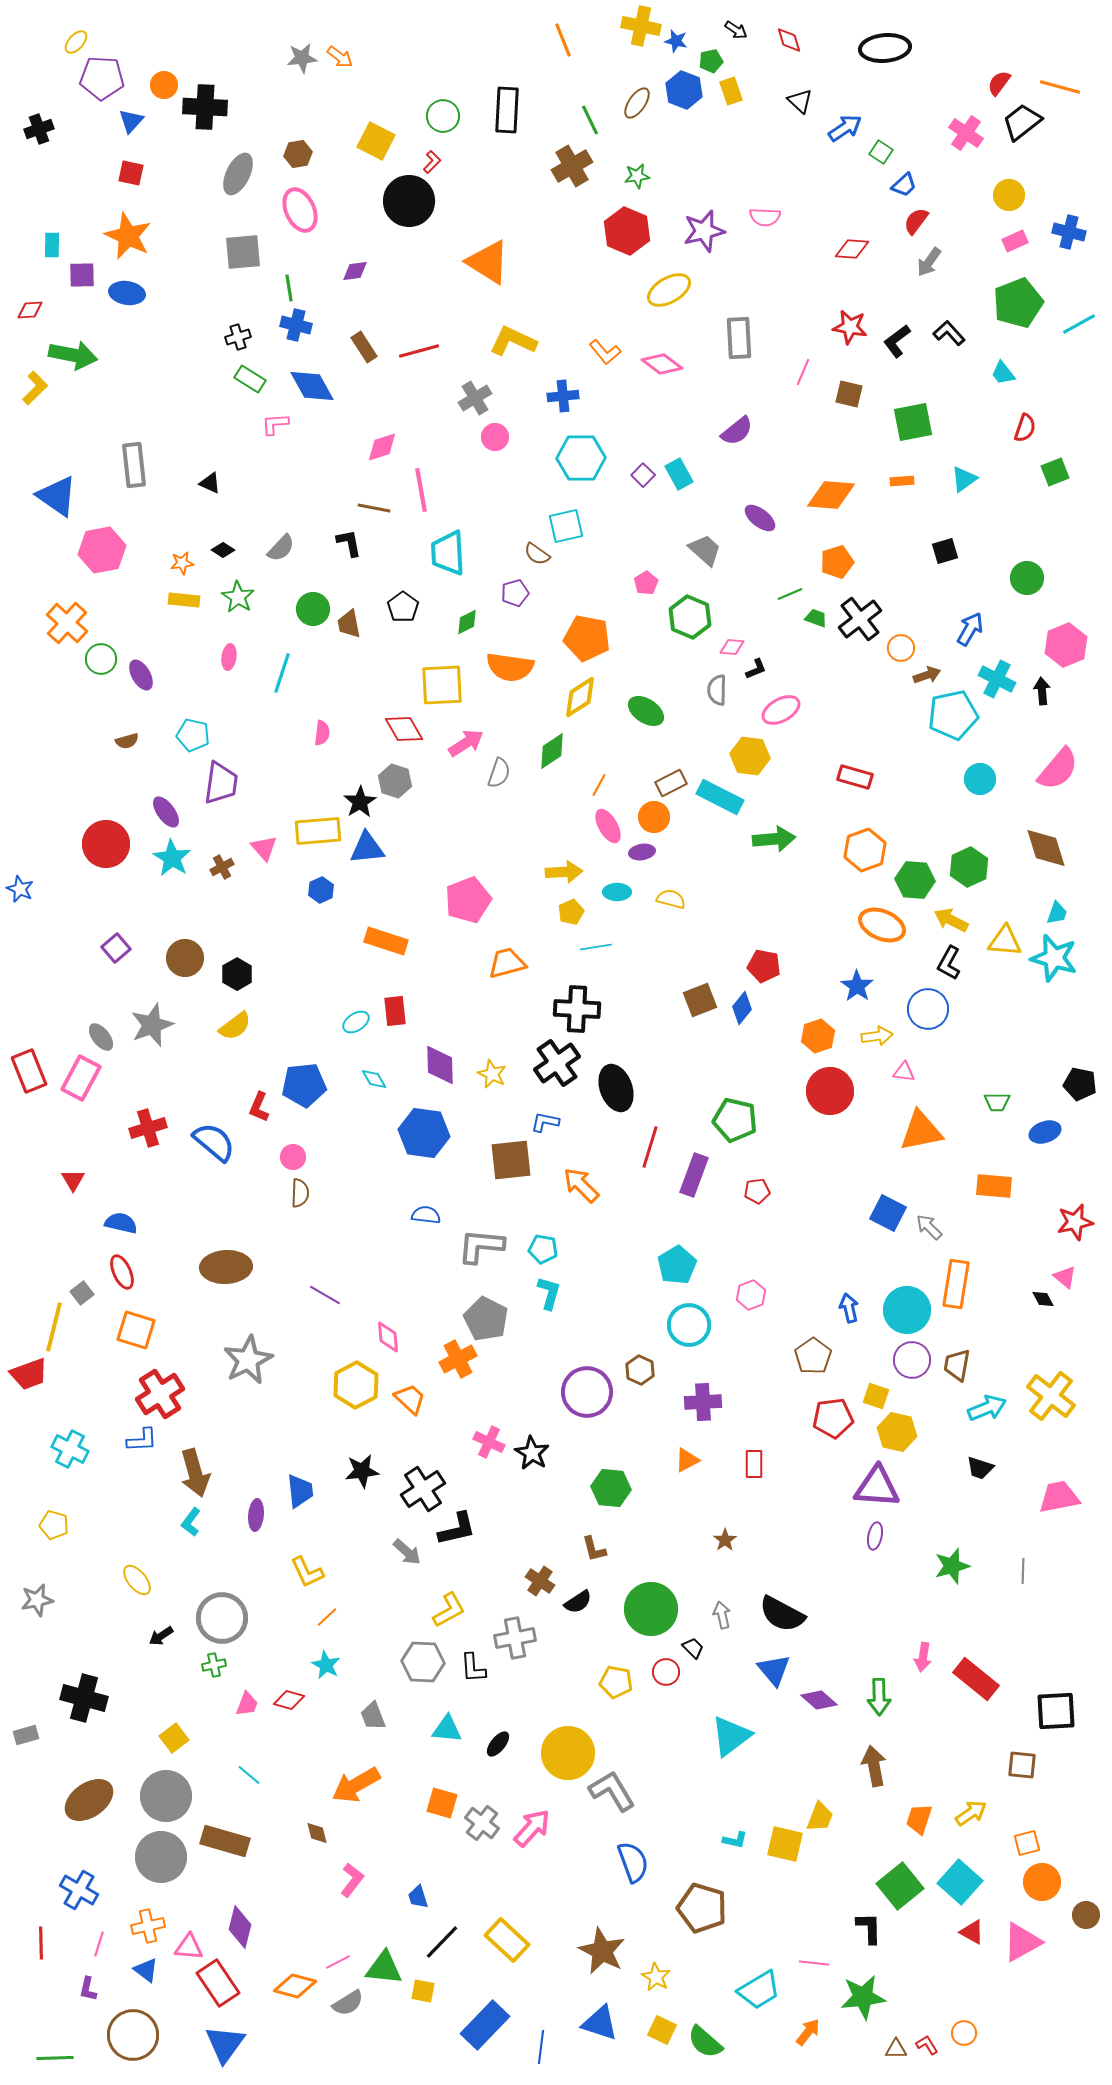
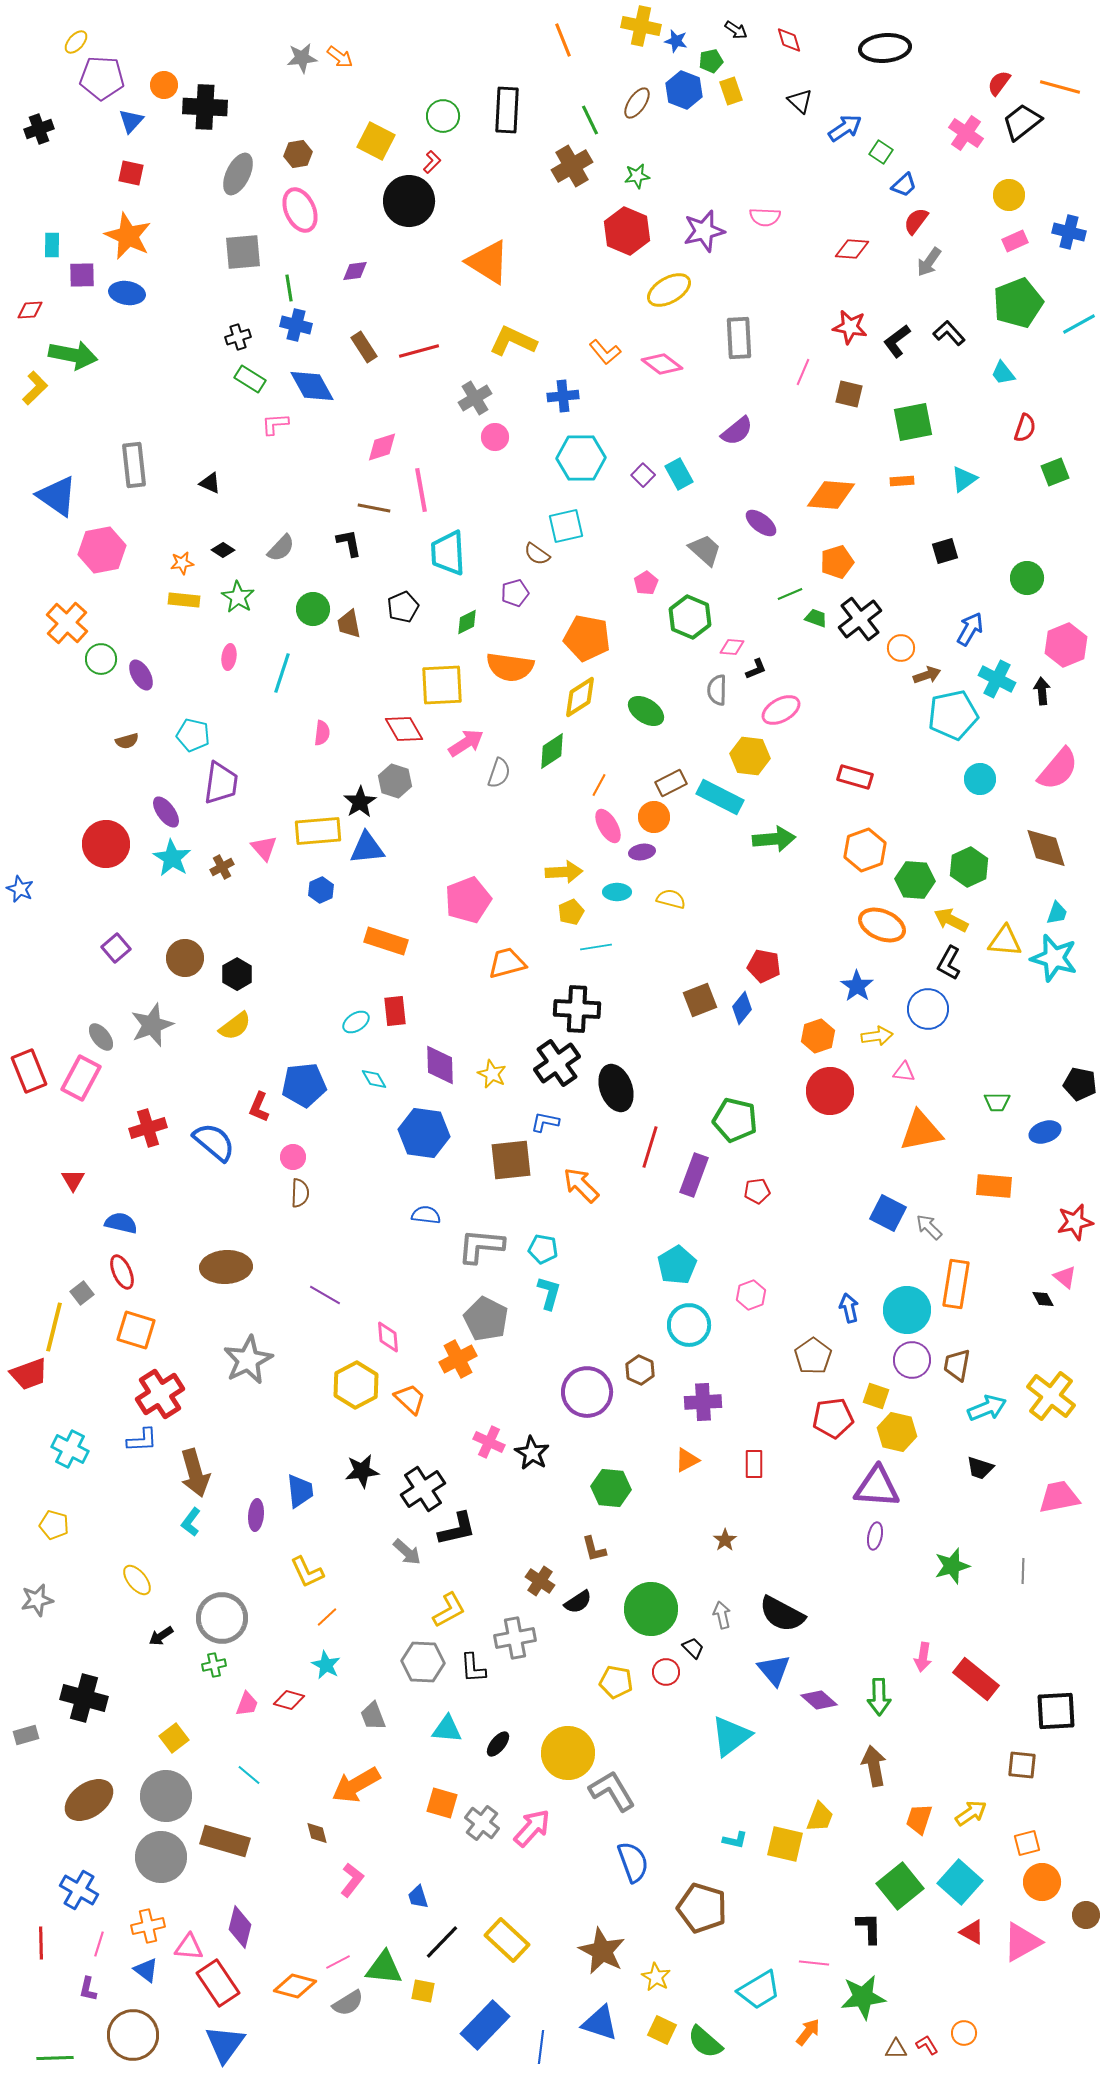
purple ellipse at (760, 518): moved 1 px right, 5 px down
black pentagon at (403, 607): rotated 12 degrees clockwise
